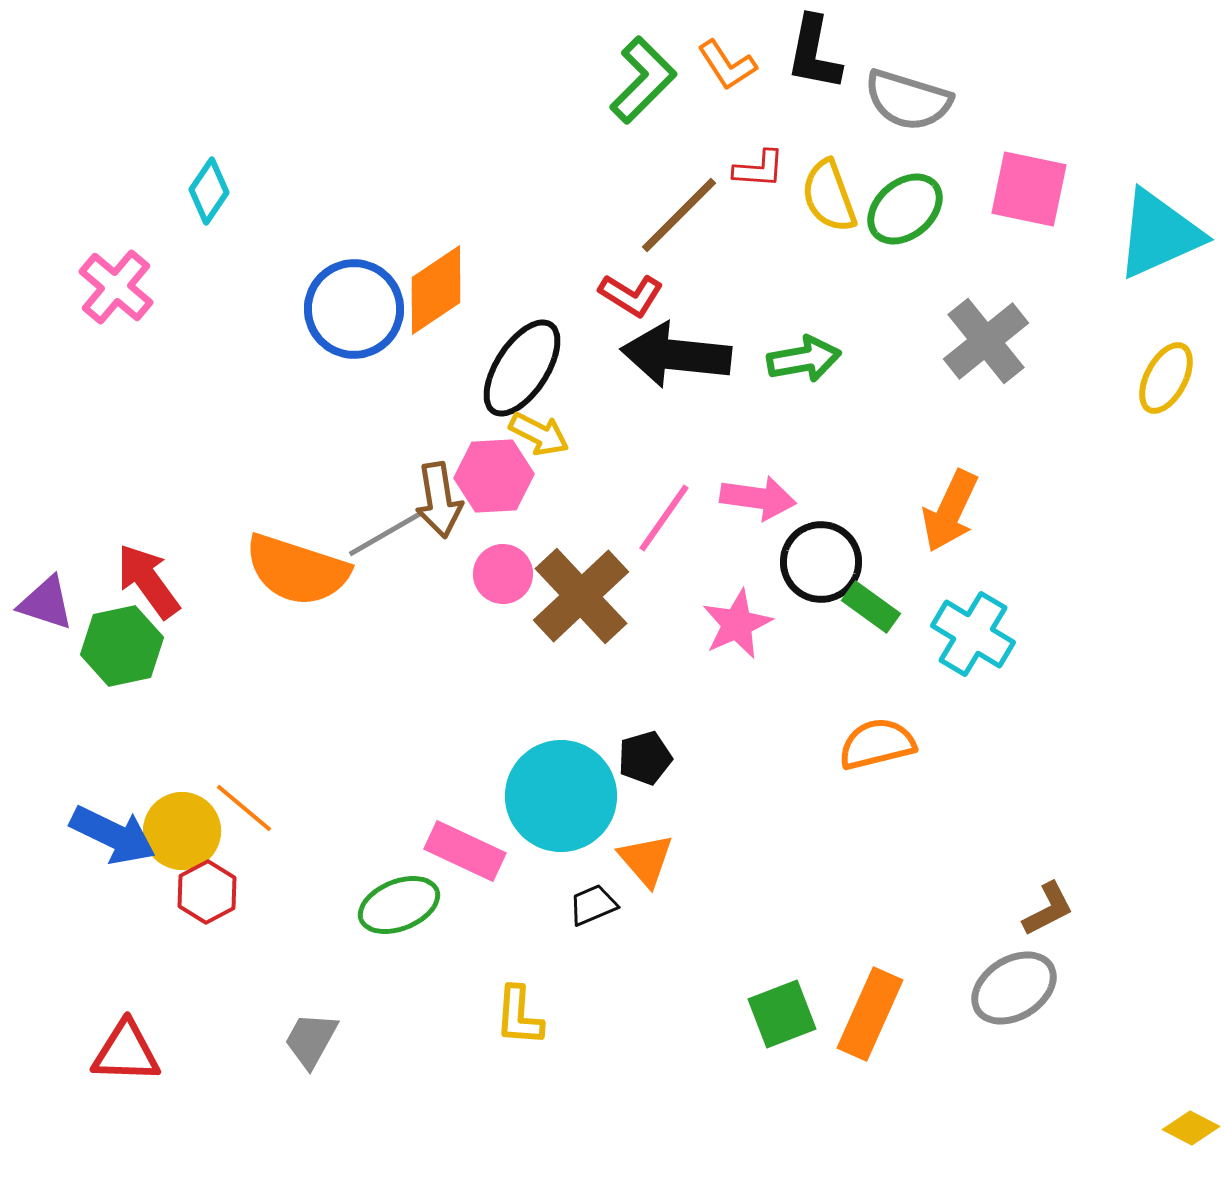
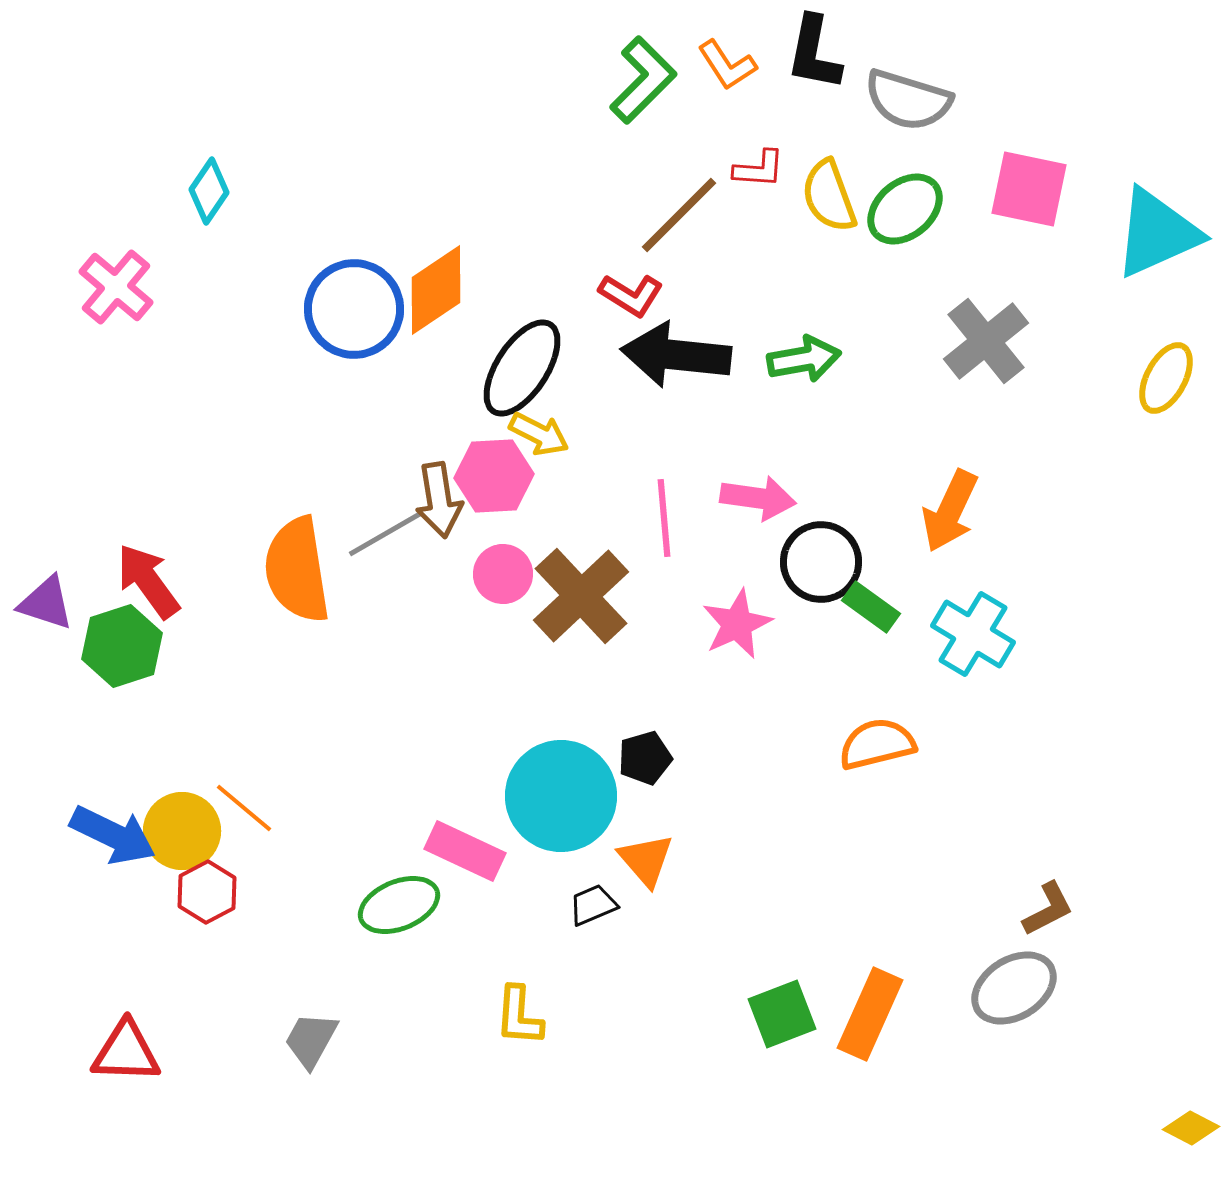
cyan triangle at (1159, 234): moved 2 px left, 1 px up
pink line at (664, 518): rotated 40 degrees counterclockwise
orange semicircle at (297, 570): rotated 63 degrees clockwise
green hexagon at (122, 646): rotated 6 degrees counterclockwise
